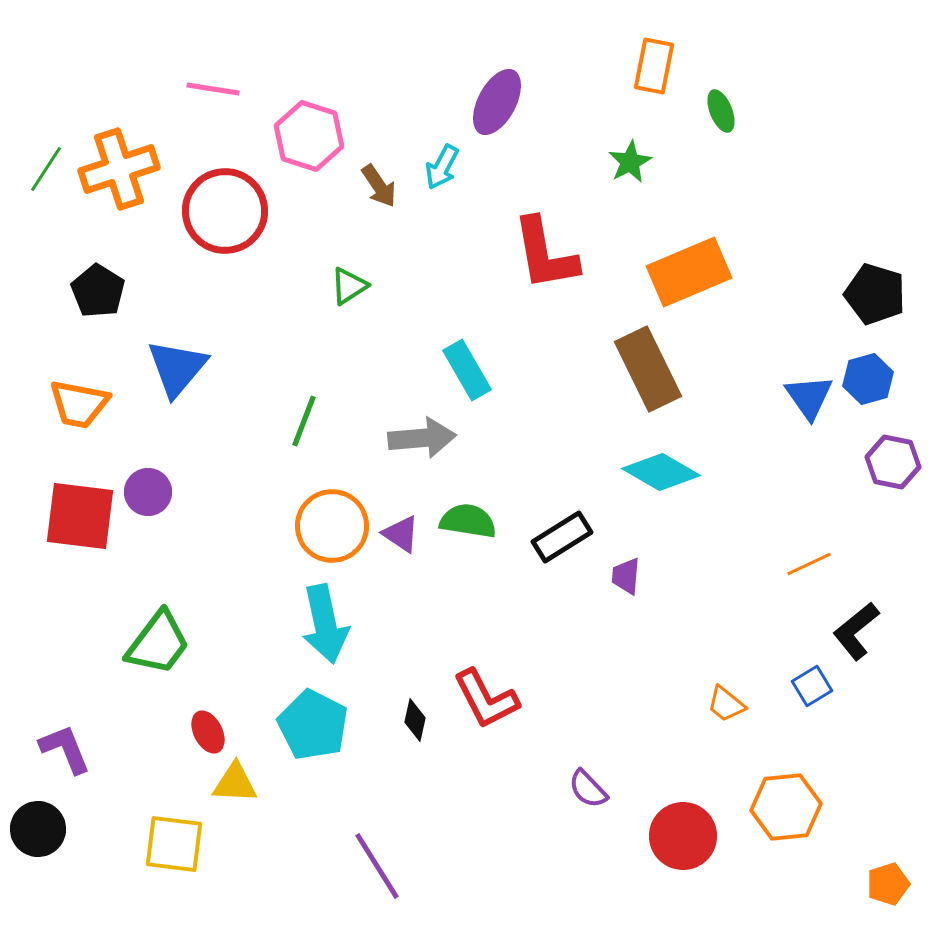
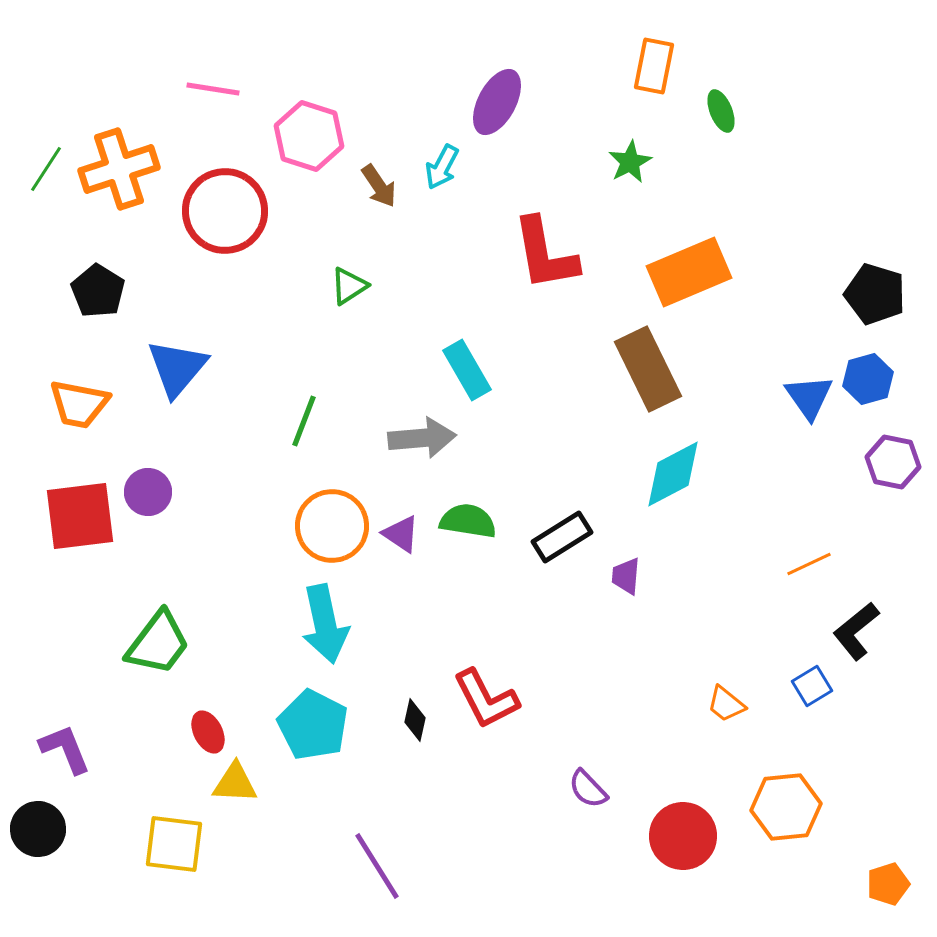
cyan diamond at (661, 472): moved 12 px right, 2 px down; rotated 58 degrees counterclockwise
red square at (80, 516): rotated 14 degrees counterclockwise
